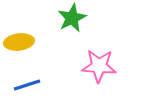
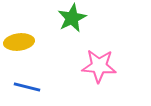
blue line: moved 2 px down; rotated 32 degrees clockwise
